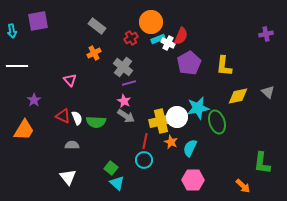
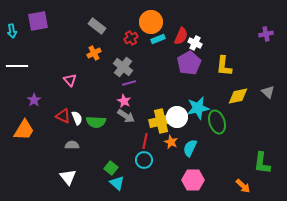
white cross: moved 27 px right
